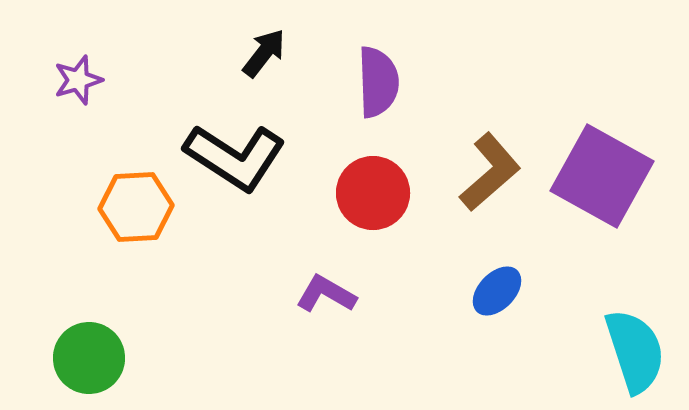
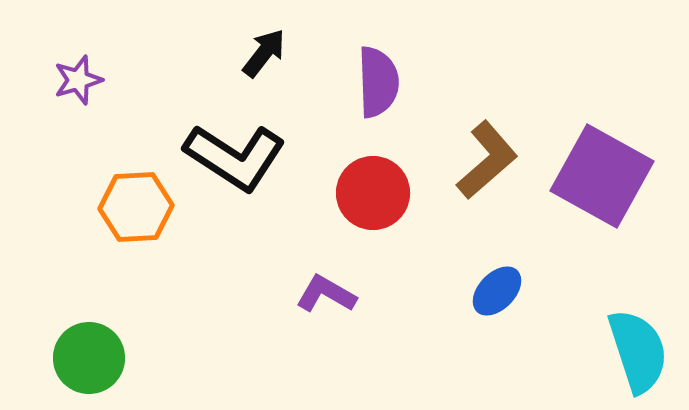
brown L-shape: moved 3 px left, 12 px up
cyan semicircle: moved 3 px right
